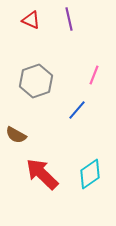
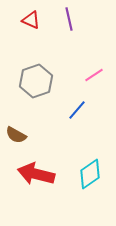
pink line: rotated 36 degrees clockwise
red arrow: moved 6 px left; rotated 30 degrees counterclockwise
